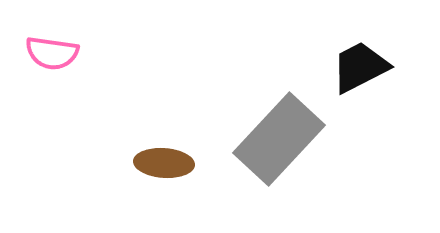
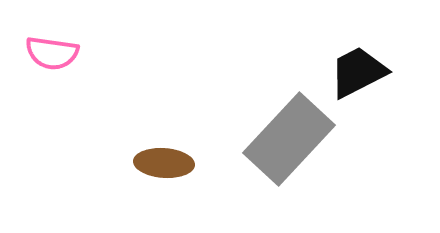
black trapezoid: moved 2 px left, 5 px down
gray rectangle: moved 10 px right
